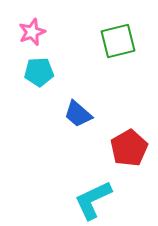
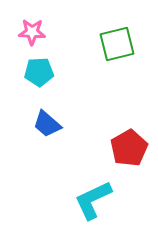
pink star: rotated 24 degrees clockwise
green square: moved 1 px left, 3 px down
blue trapezoid: moved 31 px left, 10 px down
